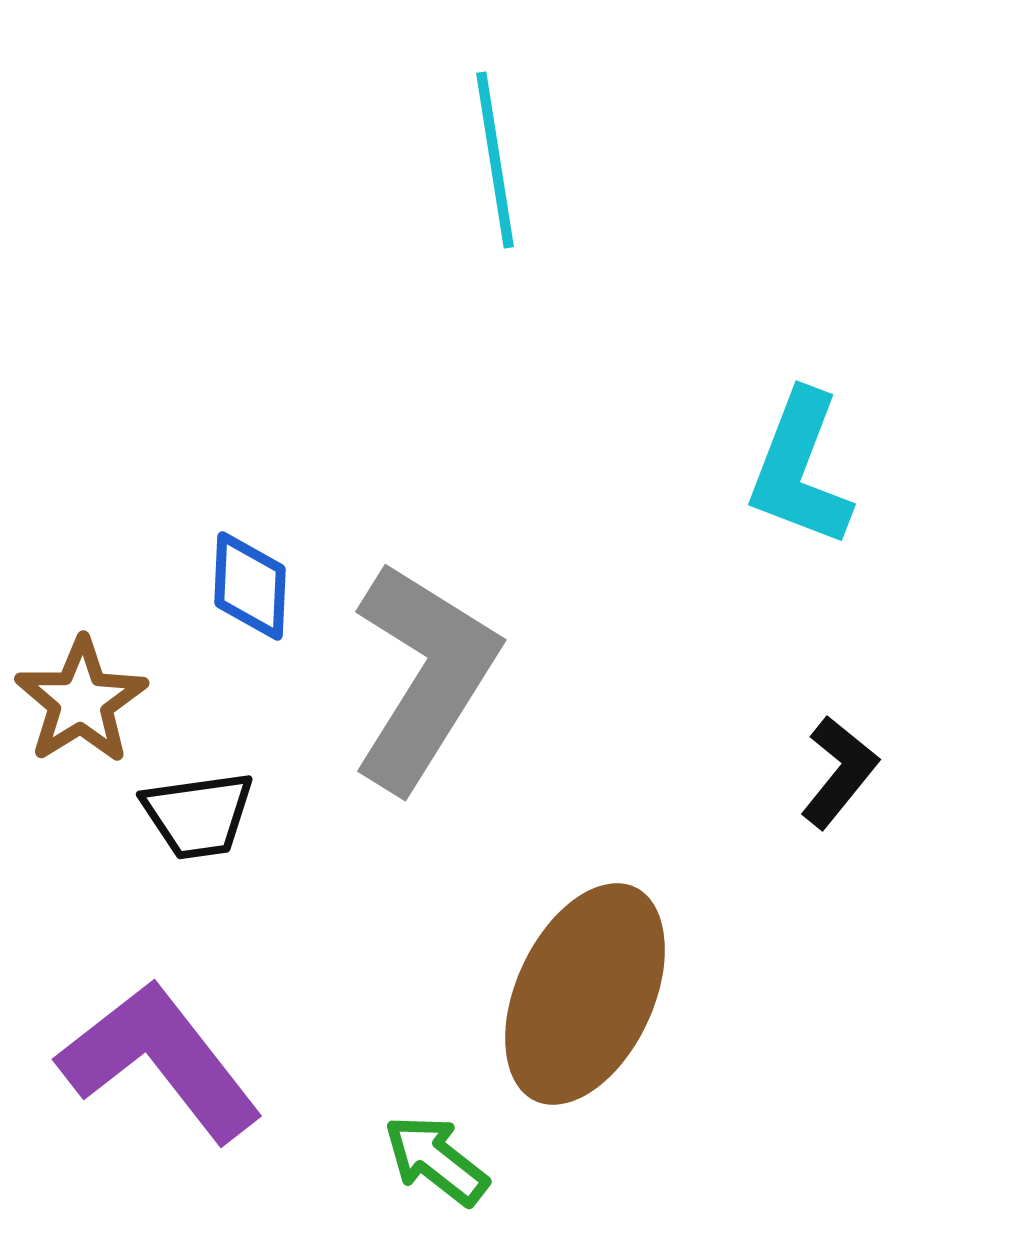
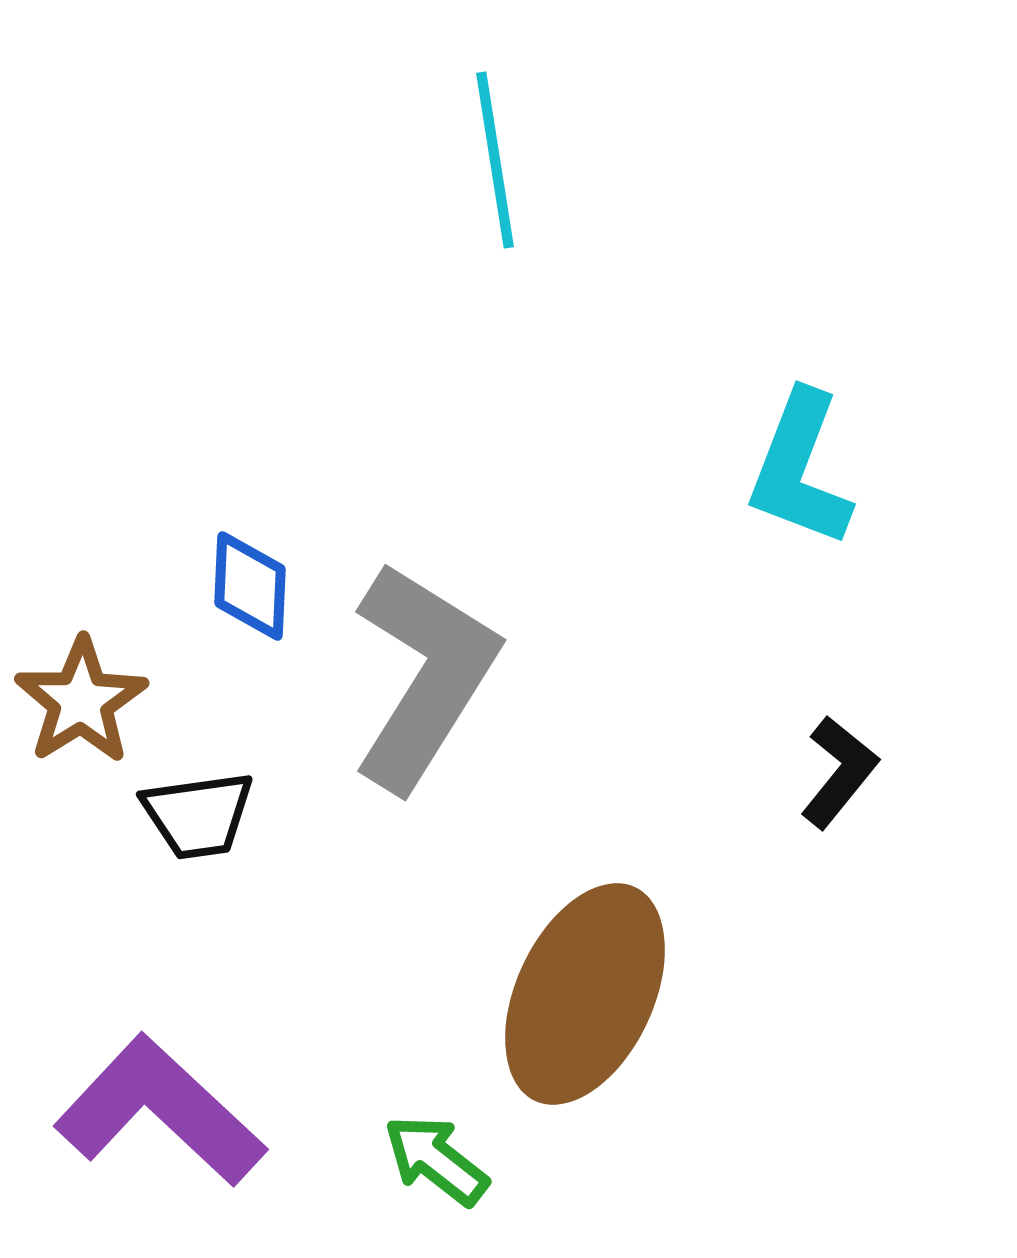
purple L-shape: moved 50 px down; rotated 9 degrees counterclockwise
